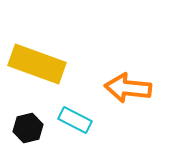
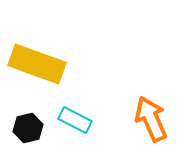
orange arrow: moved 23 px right, 31 px down; rotated 60 degrees clockwise
